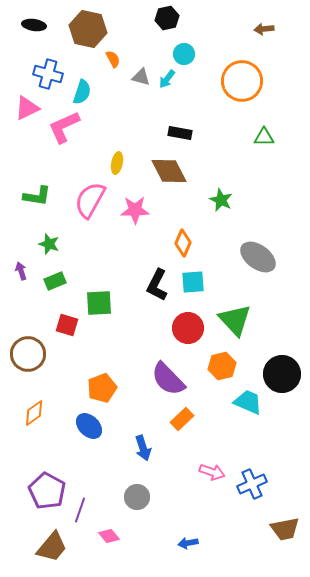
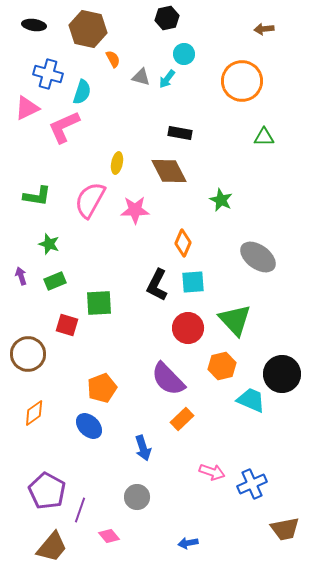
purple arrow at (21, 271): moved 5 px down
cyan trapezoid at (248, 402): moved 3 px right, 2 px up
